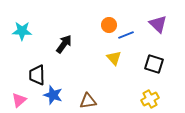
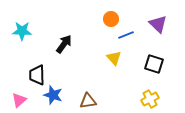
orange circle: moved 2 px right, 6 px up
